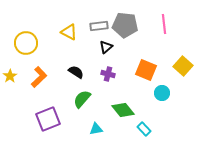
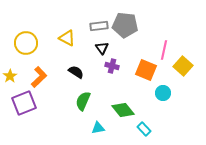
pink line: moved 26 px down; rotated 18 degrees clockwise
yellow triangle: moved 2 px left, 6 px down
black triangle: moved 4 px left, 1 px down; rotated 24 degrees counterclockwise
purple cross: moved 4 px right, 8 px up
cyan circle: moved 1 px right
green semicircle: moved 1 px right, 2 px down; rotated 18 degrees counterclockwise
purple square: moved 24 px left, 16 px up
cyan triangle: moved 2 px right, 1 px up
